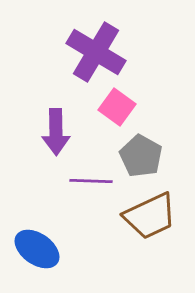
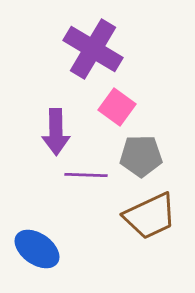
purple cross: moved 3 px left, 3 px up
gray pentagon: rotated 30 degrees counterclockwise
purple line: moved 5 px left, 6 px up
